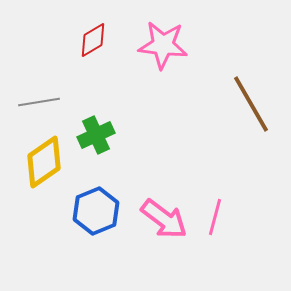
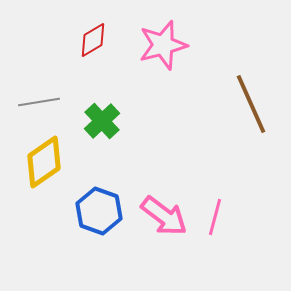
pink star: rotated 21 degrees counterclockwise
brown line: rotated 6 degrees clockwise
green cross: moved 6 px right, 14 px up; rotated 18 degrees counterclockwise
blue hexagon: moved 3 px right; rotated 18 degrees counterclockwise
pink arrow: moved 3 px up
